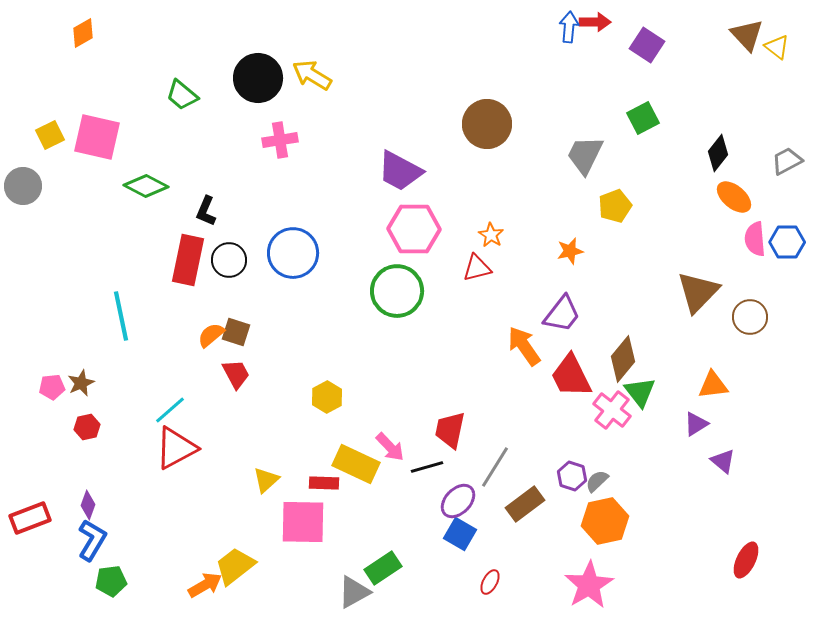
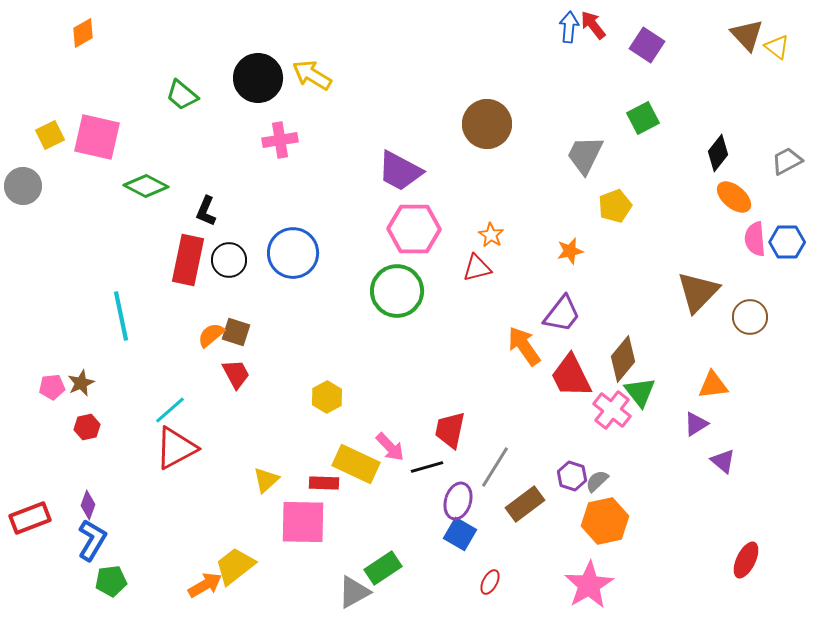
red arrow at (595, 22): moved 2 px left, 3 px down; rotated 128 degrees counterclockwise
purple ellipse at (458, 501): rotated 27 degrees counterclockwise
